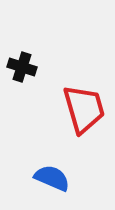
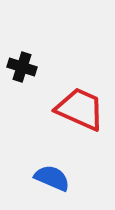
red trapezoid: moved 4 px left; rotated 50 degrees counterclockwise
